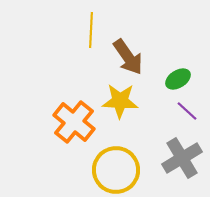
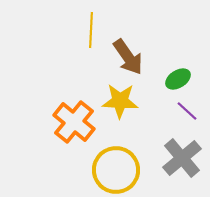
gray cross: rotated 9 degrees counterclockwise
